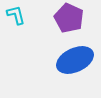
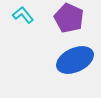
cyan L-shape: moved 7 px right; rotated 25 degrees counterclockwise
